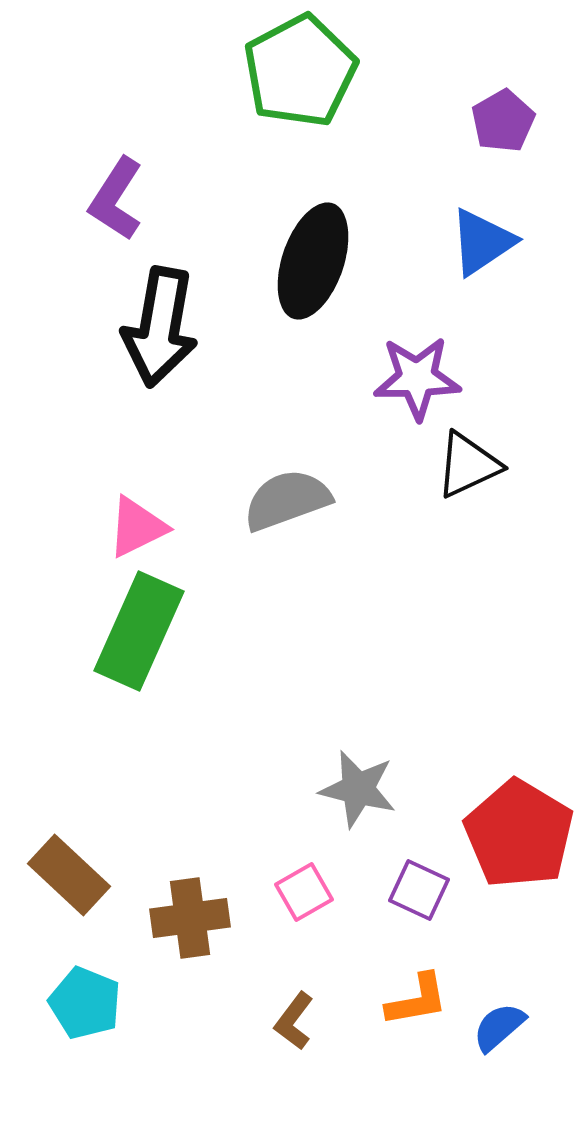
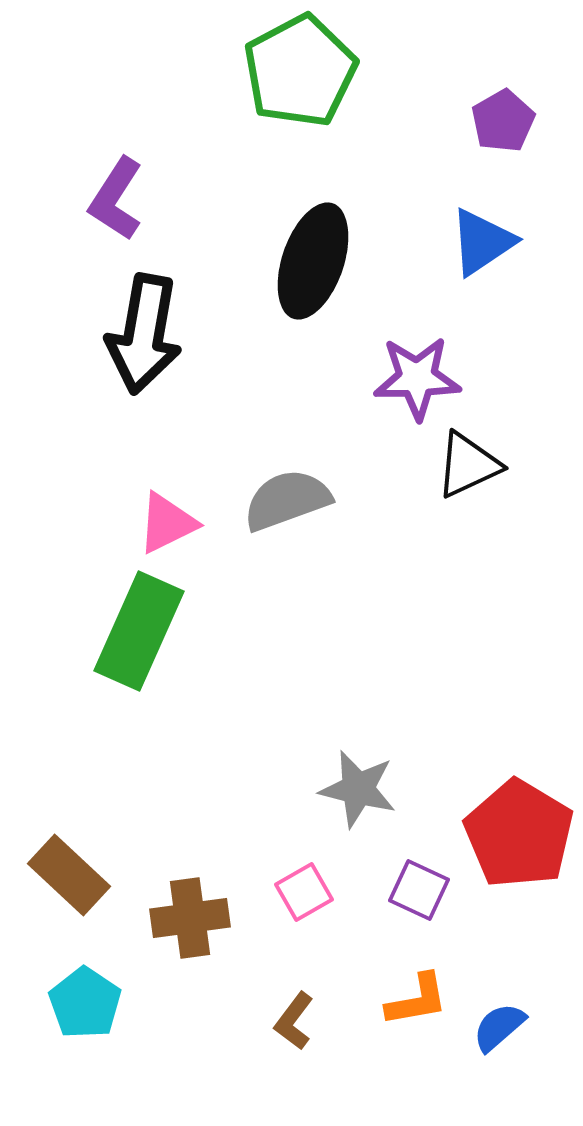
black arrow: moved 16 px left, 7 px down
pink triangle: moved 30 px right, 4 px up
cyan pentagon: rotated 12 degrees clockwise
